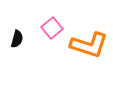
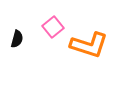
pink square: moved 1 px right, 1 px up
